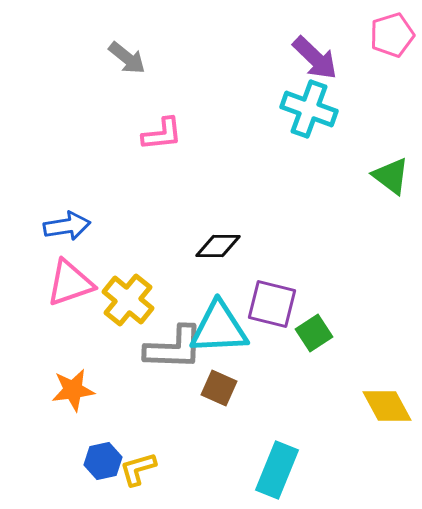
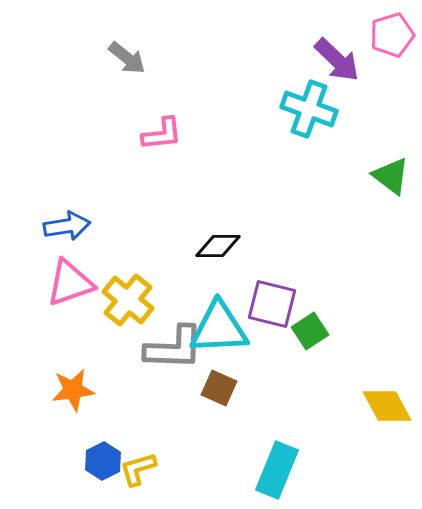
purple arrow: moved 22 px right, 2 px down
green square: moved 4 px left, 2 px up
blue hexagon: rotated 15 degrees counterclockwise
